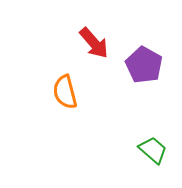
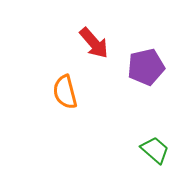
purple pentagon: moved 2 px right, 2 px down; rotated 30 degrees clockwise
green trapezoid: moved 2 px right
